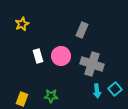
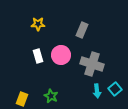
yellow star: moved 16 px right; rotated 24 degrees clockwise
pink circle: moved 1 px up
green star: rotated 24 degrees clockwise
